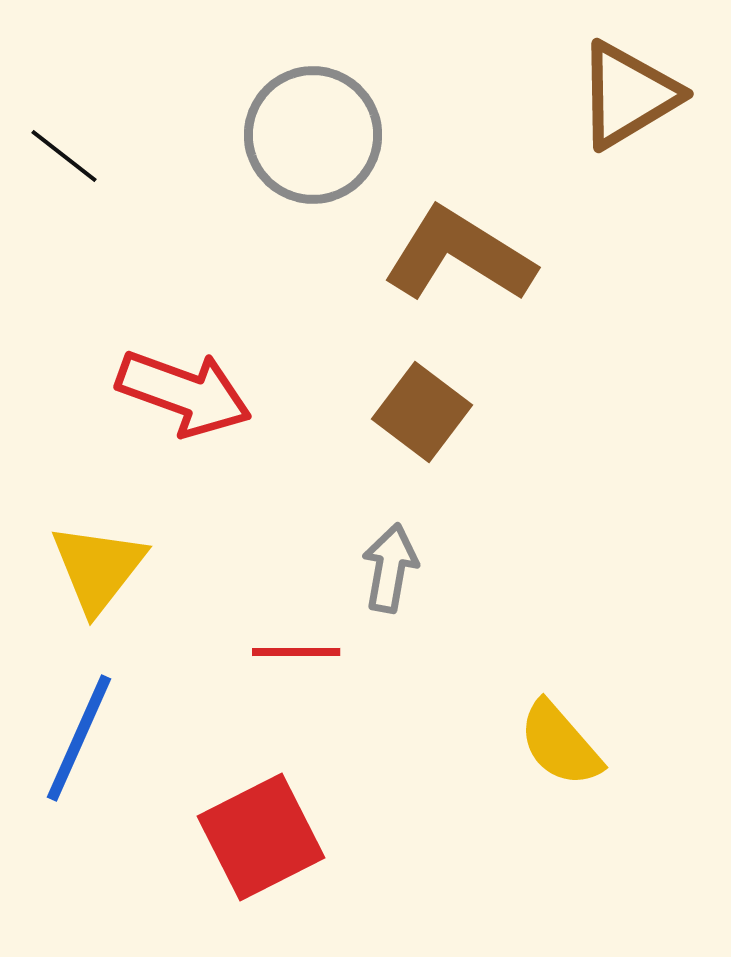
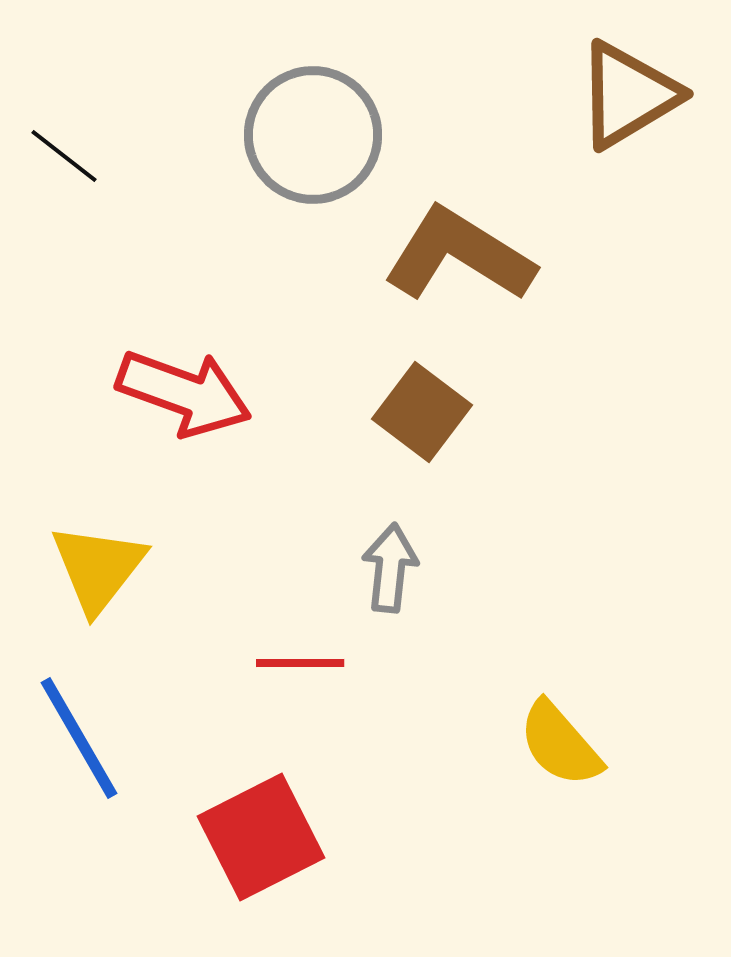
gray arrow: rotated 4 degrees counterclockwise
red line: moved 4 px right, 11 px down
blue line: rotated 54 degrees counterclockwise
